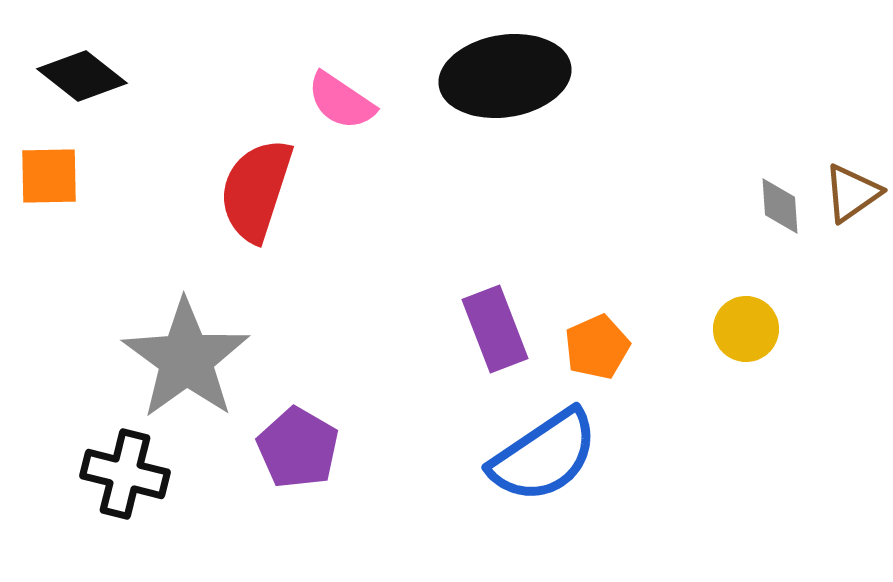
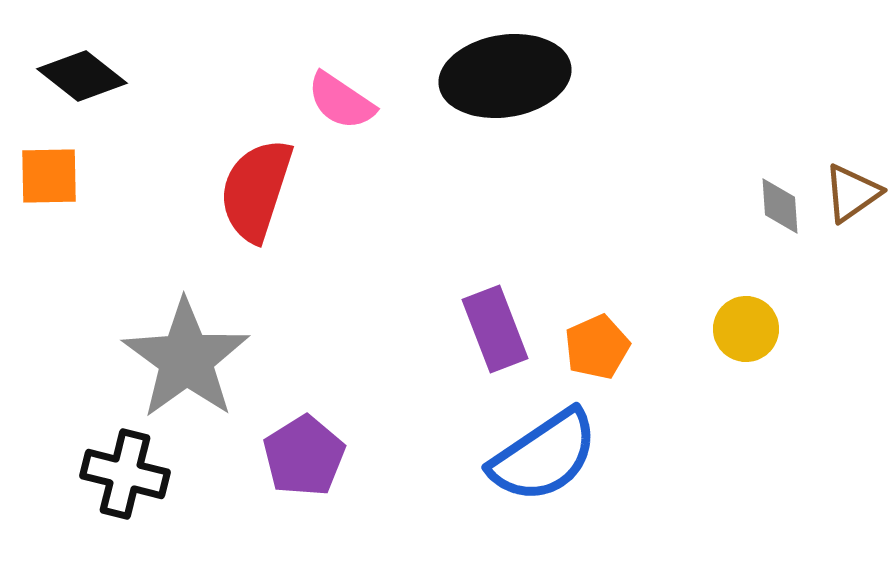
purple pentagon: moved 6 px right, 8 px down; rotated 10 degrees clockwise
